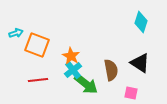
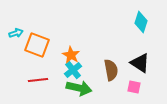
orange star: moved 1 px up
green arrow: moved 7 px left, 4 px down; rotated 25 degrees counterclockwise
pink square: moved 3 px right, 6 px up
